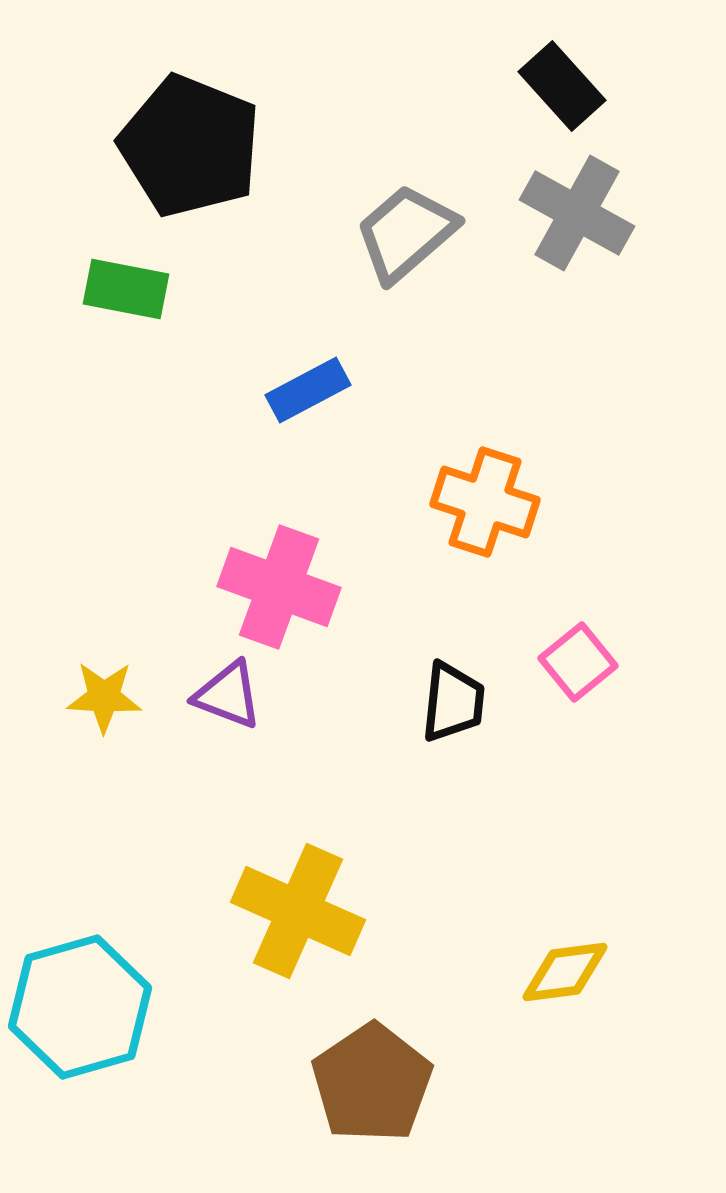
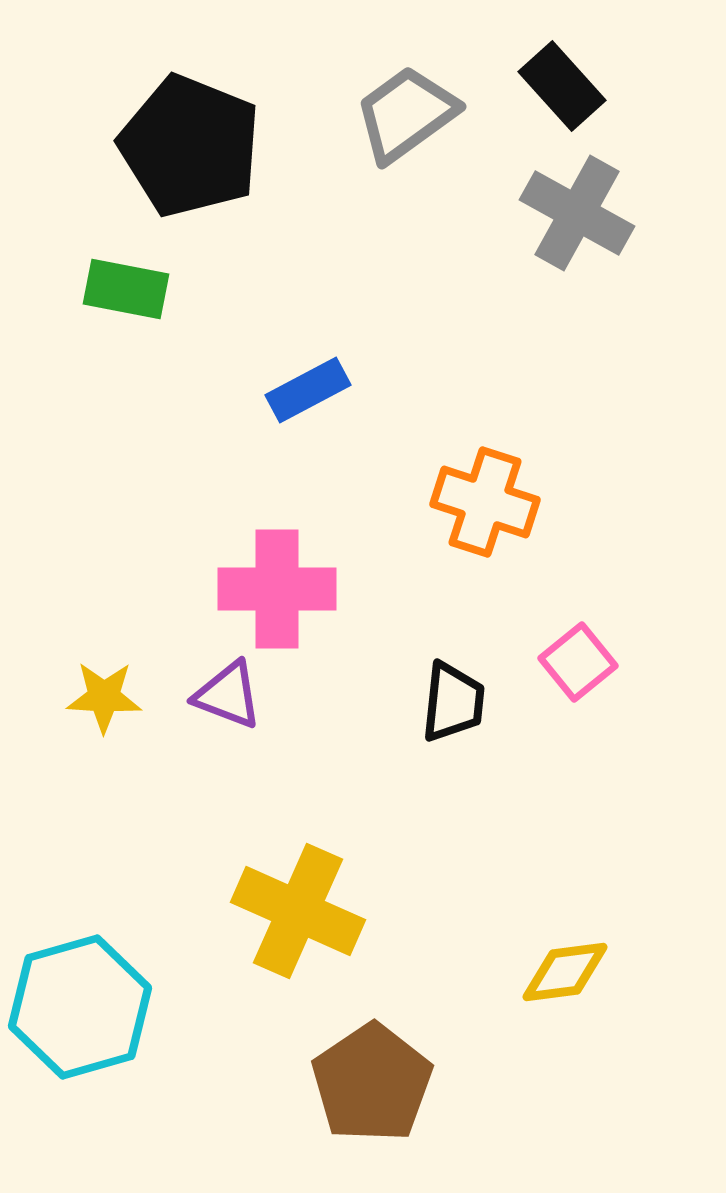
gray trapezoid: moved 119 px up; rotated 5 degrees clockwise
pink cross: moved 2 px left, 2 px down; rotated 20 degrees counterclockwise
